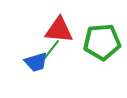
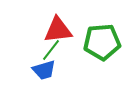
red triangle: moved 1 px left; rotated 12 degrees counterclockwise
blue trapezoid: moved 8 px right, 8 px down
